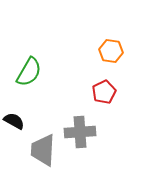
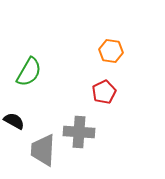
gray cross: moved 1 px left; rotated 8 degrees clockwise
